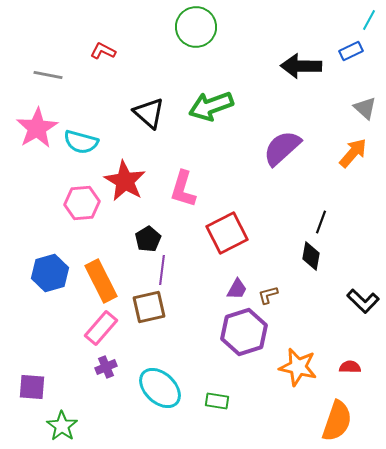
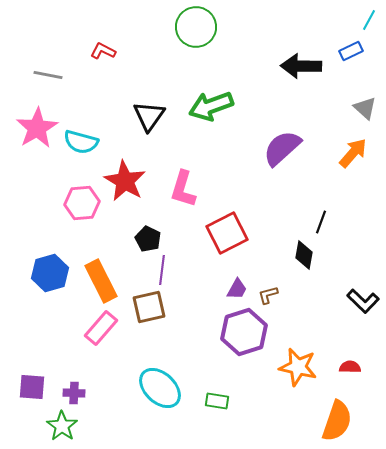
black triangle: moved 3 px down; rotated 24 degrees clockwise
black pentagon: rotated 15 degrees counterclockwise
black diamond: moved 7 px left, 1 px up
purple cross: moved 32 px left, 26 px down; rotated 25 degrees clockwise
